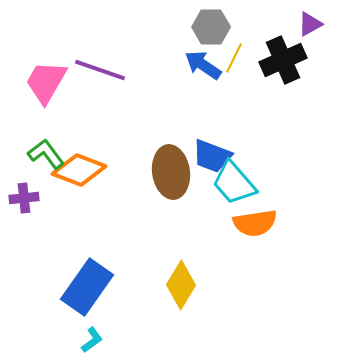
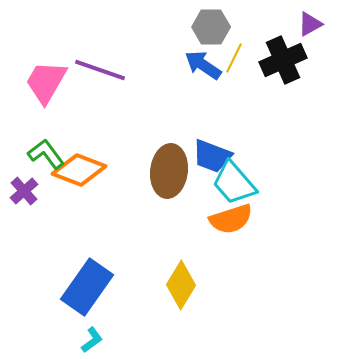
brown ellipse: moved 2 px left, 1 px up; rotated 15 degrees clockwise
purple cross: moved 7 px up; rotated 36 degrees counterclockwise
orange semicircle: moved 24 px left, 4 px up; rotated 9 degrees counterclockwise
